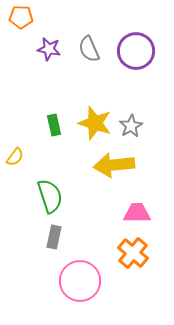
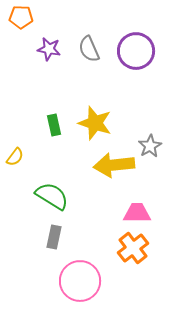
gray star: moved 19 px right, 20 px down
green semicircle: moved 2 px right; rotated 40 degrees counterclockwise
orange cross: moved 5 px up; rotated 12 degrees clockwise
